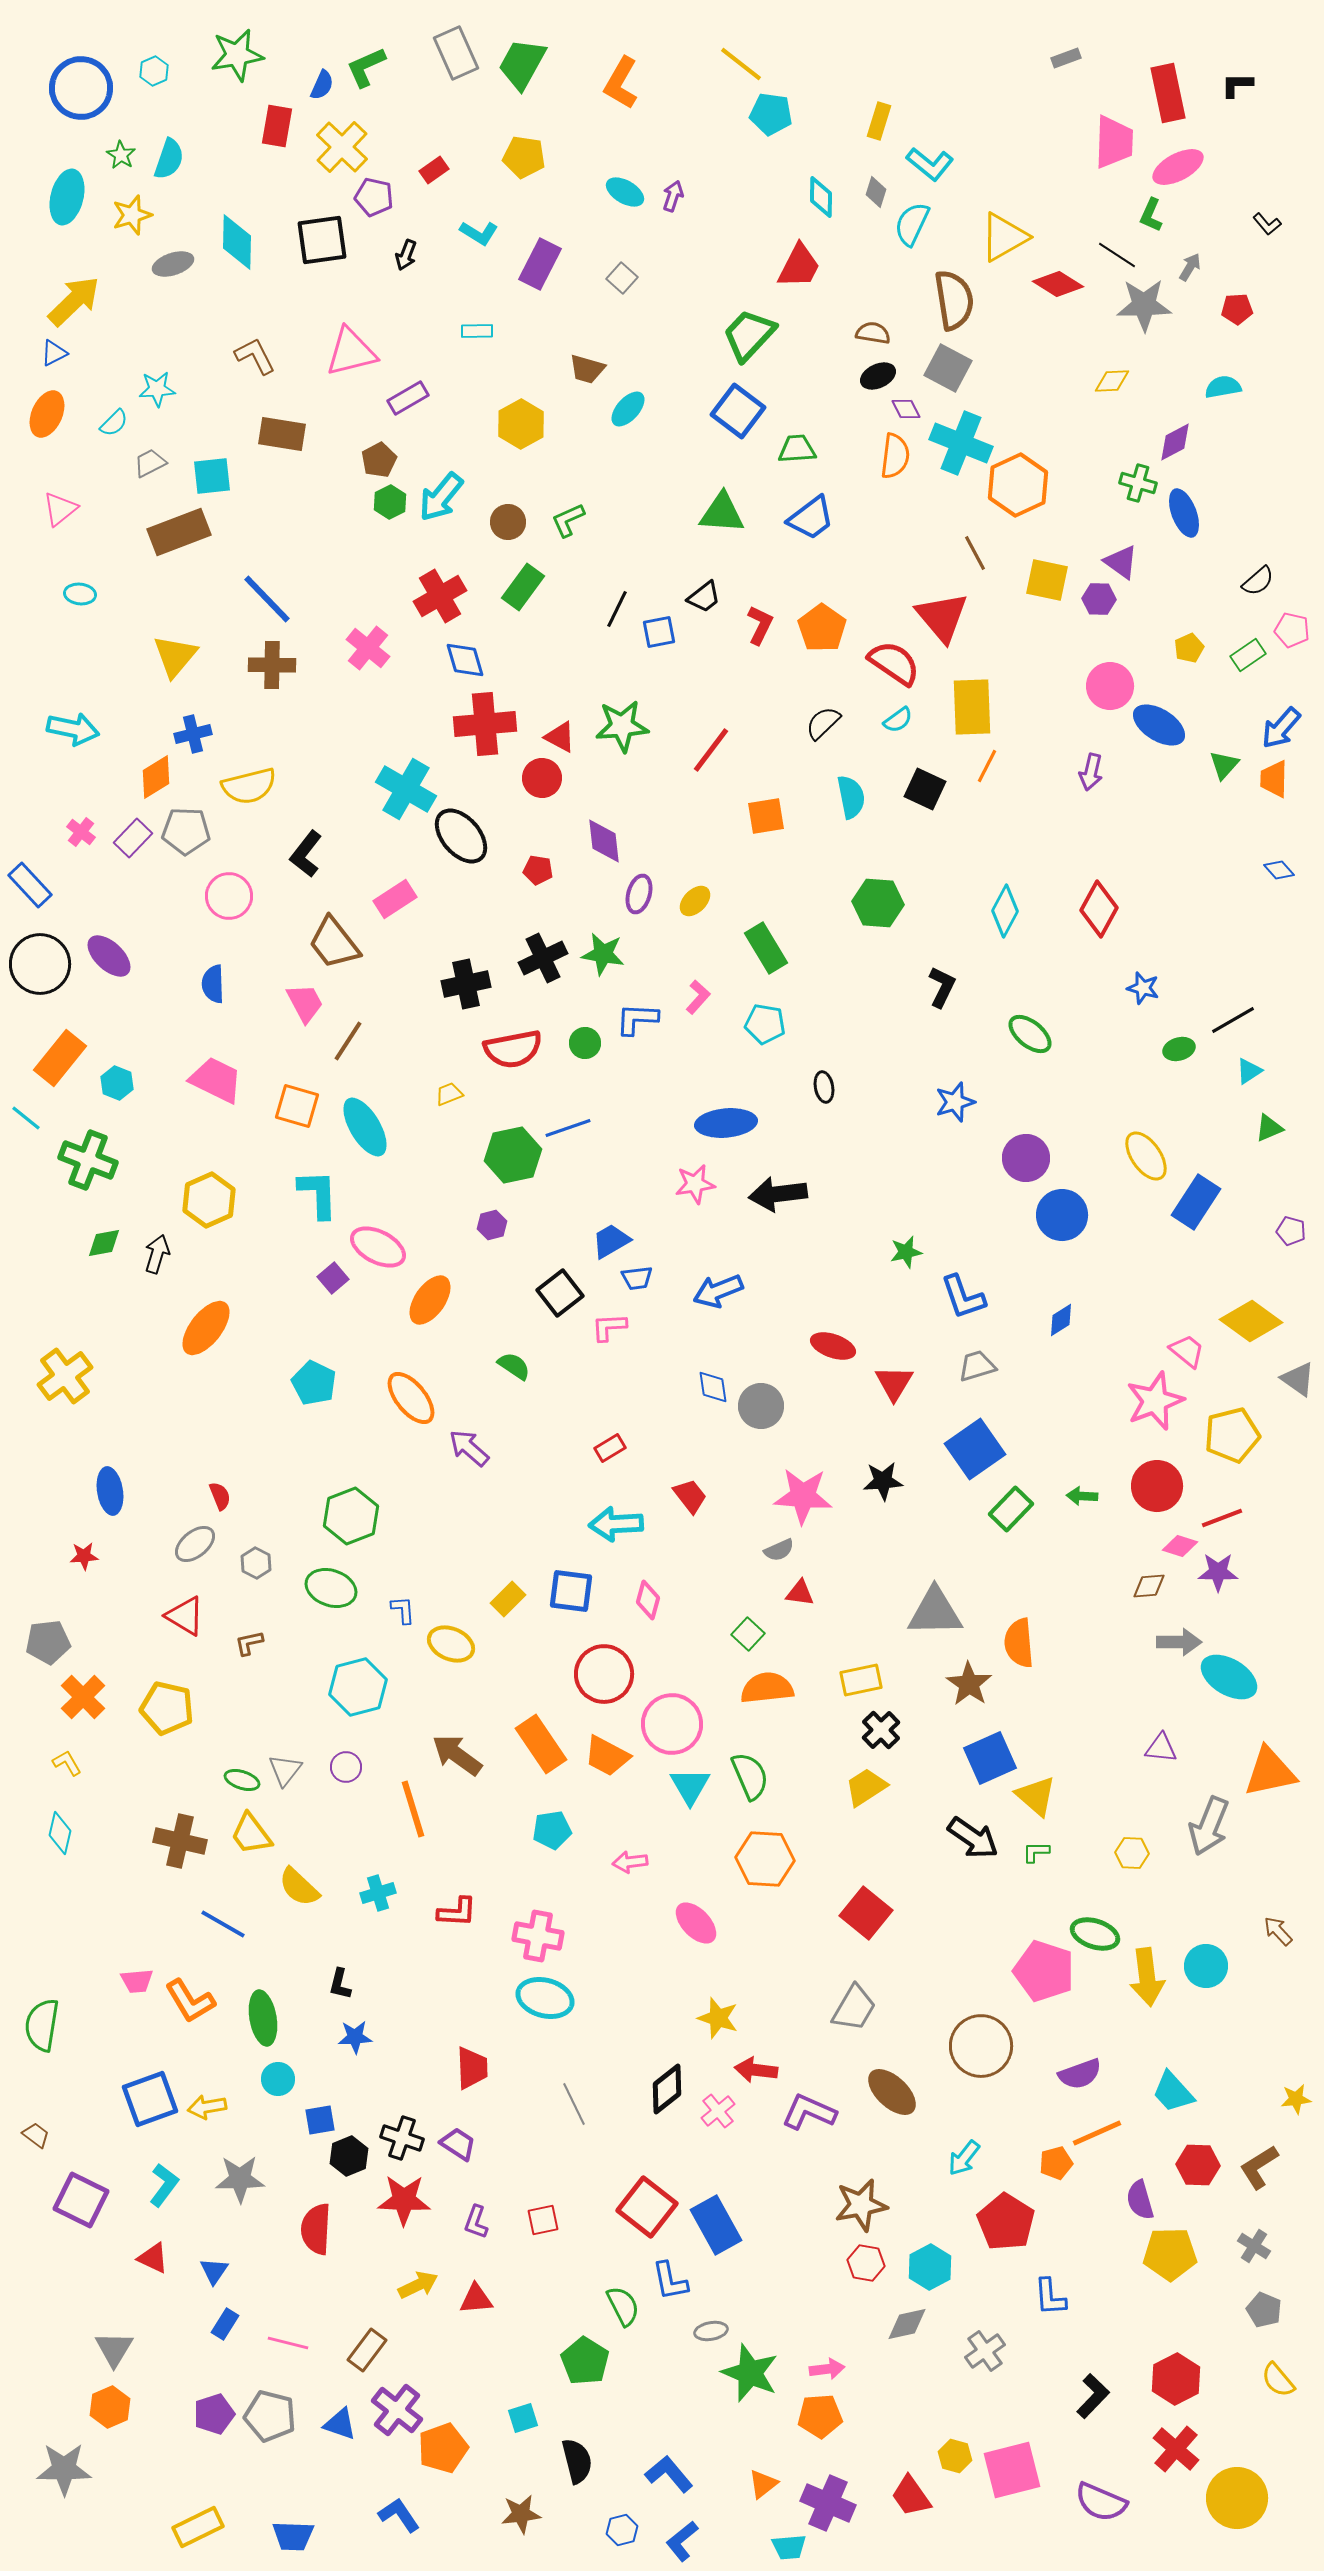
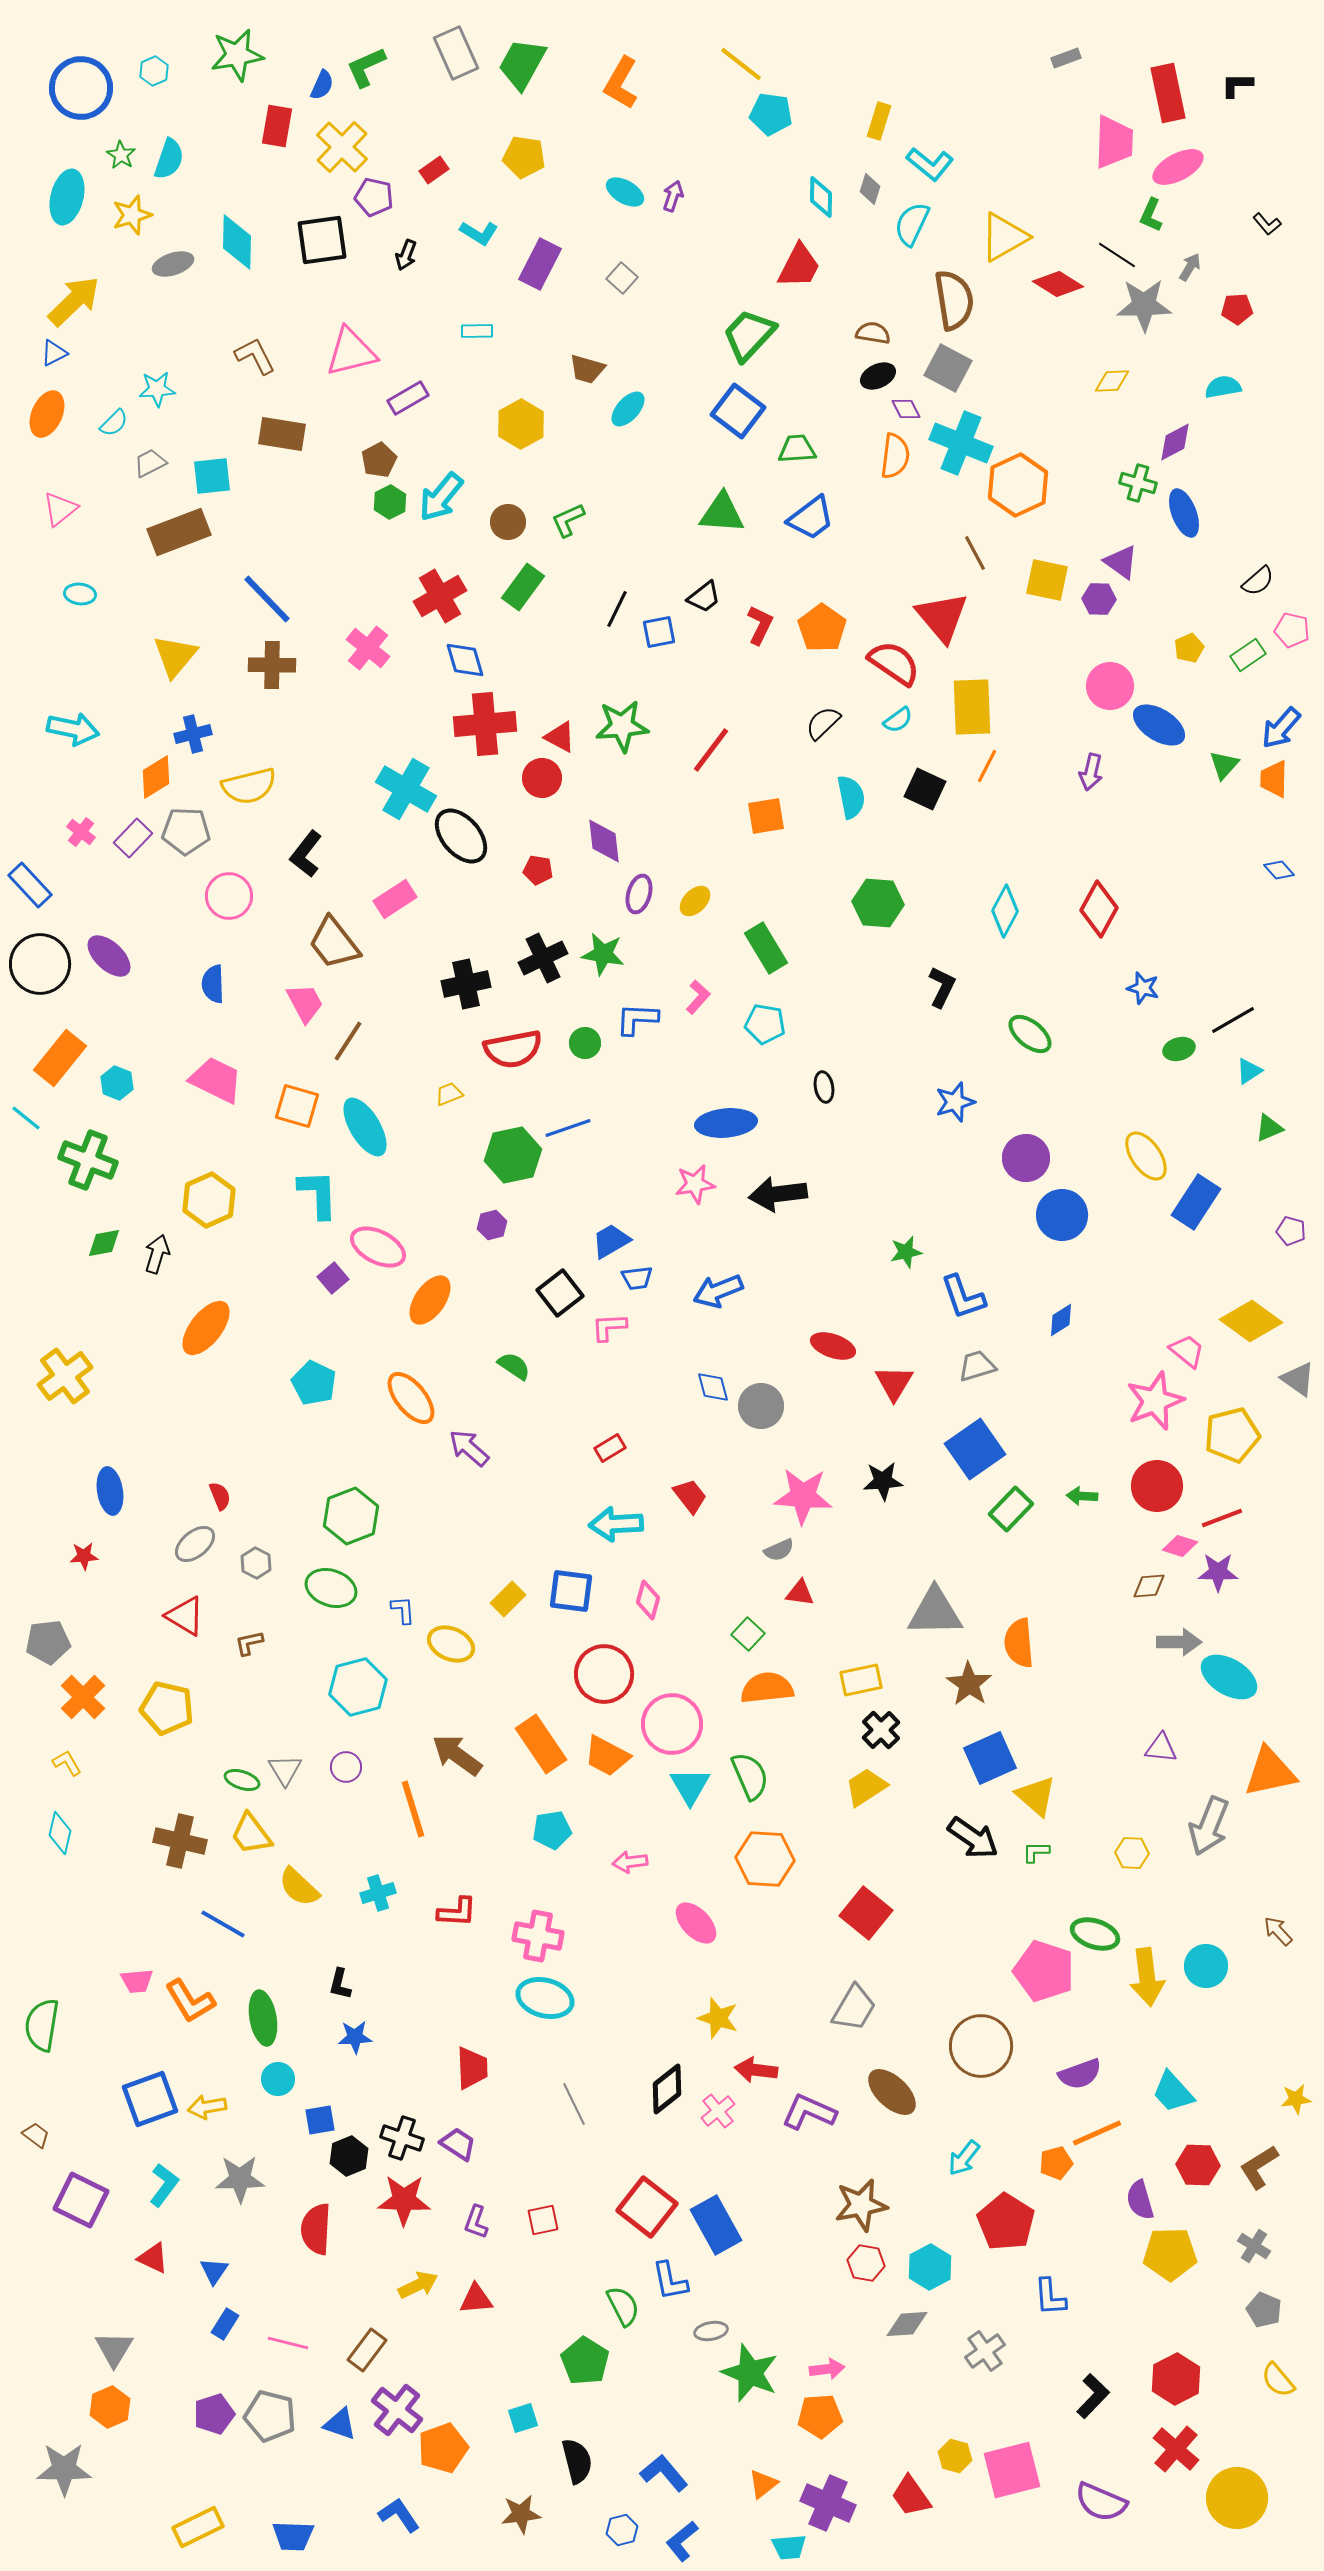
gray diamond at (876, 192): moved 6 px left, 3 px up
blue diamond at (713, 1387): rotated 6 degrees counterclockwise
gray triangle at (285, 1770): rotated 9 degrees counterclockwise
gray diamond at (907, 2324): rotated 9 degrees clockwise
blue L-shape at (669, 2474): moved 5 px left, 1 px up
